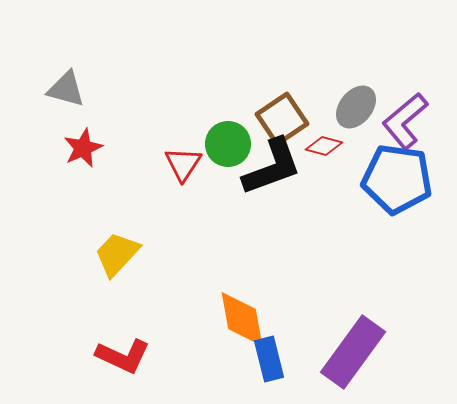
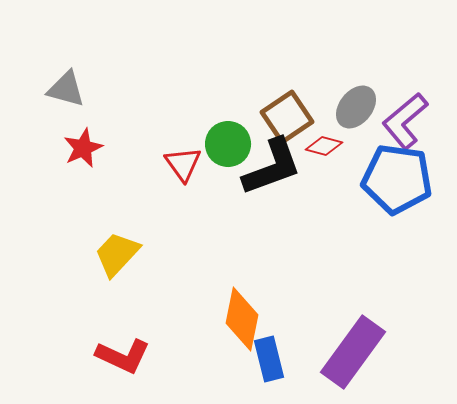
brown square: moved 5 px right, 2 px up
red triangle: rotated 9 degrees counterclockwise
orange diamond: rotated 22 degrees clockwise
